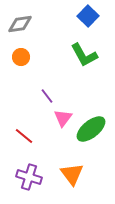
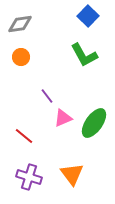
pink triangle: rotated 30 degrees clockwise
green ellipse: moved 3 px right, 6 px up; rotated 16 degrees counterclockwise
